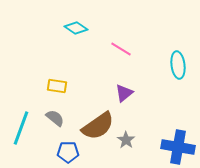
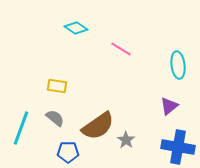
purple triangle: moved 45 px right, 13 px down
